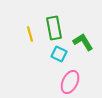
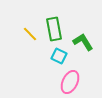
green rectangle: moved 1 px down
yellow line: rotated 28 degrees counterclockwise
cyan square: moved 2 px down
